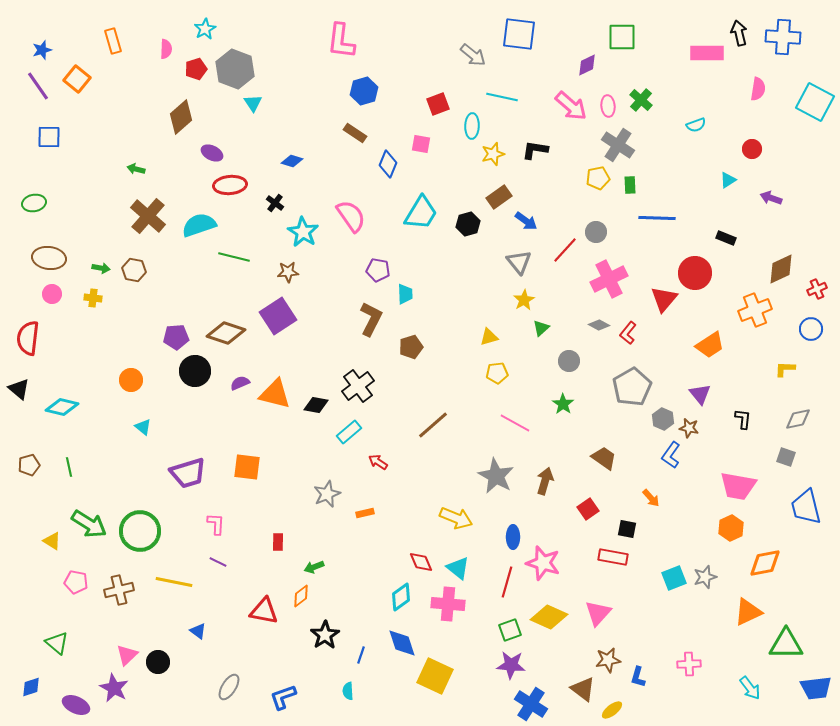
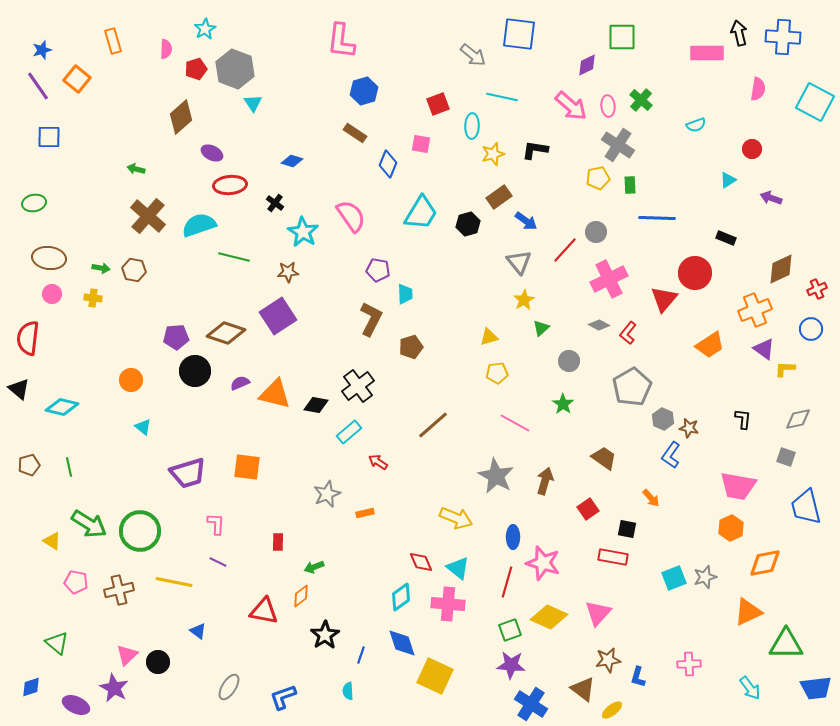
purple triangle at (700, 394): moved 64 px right, 45 px up; rotated 15 degrees counterclockwise
